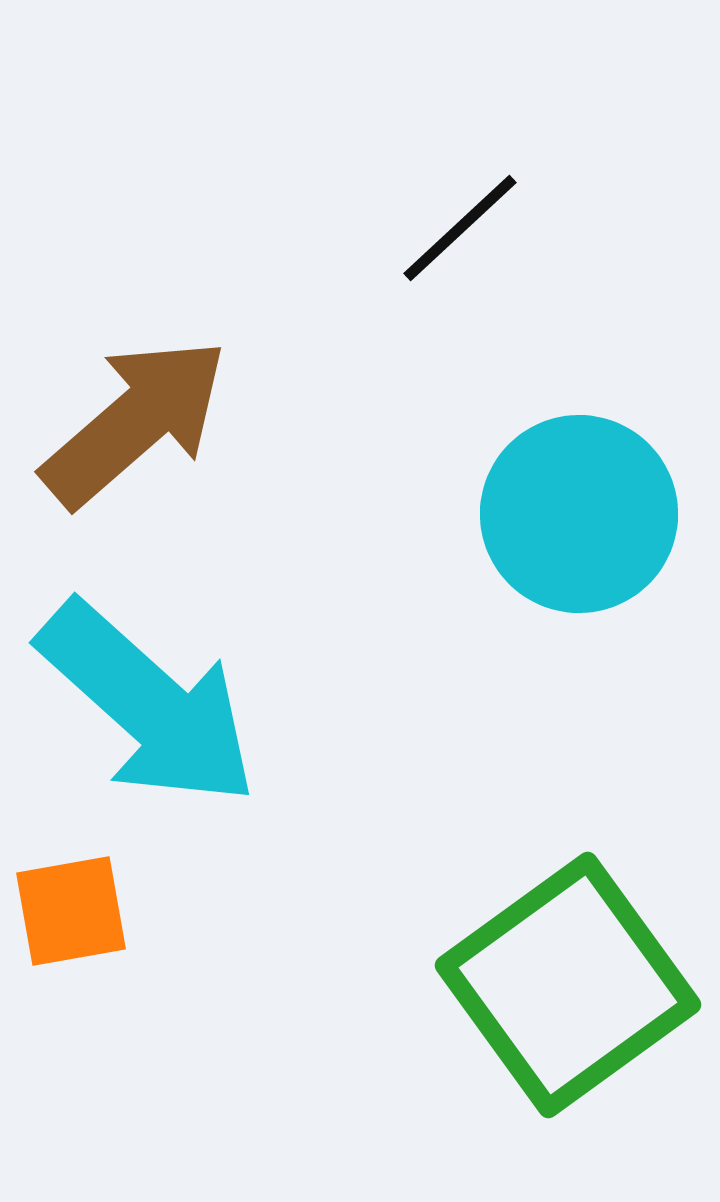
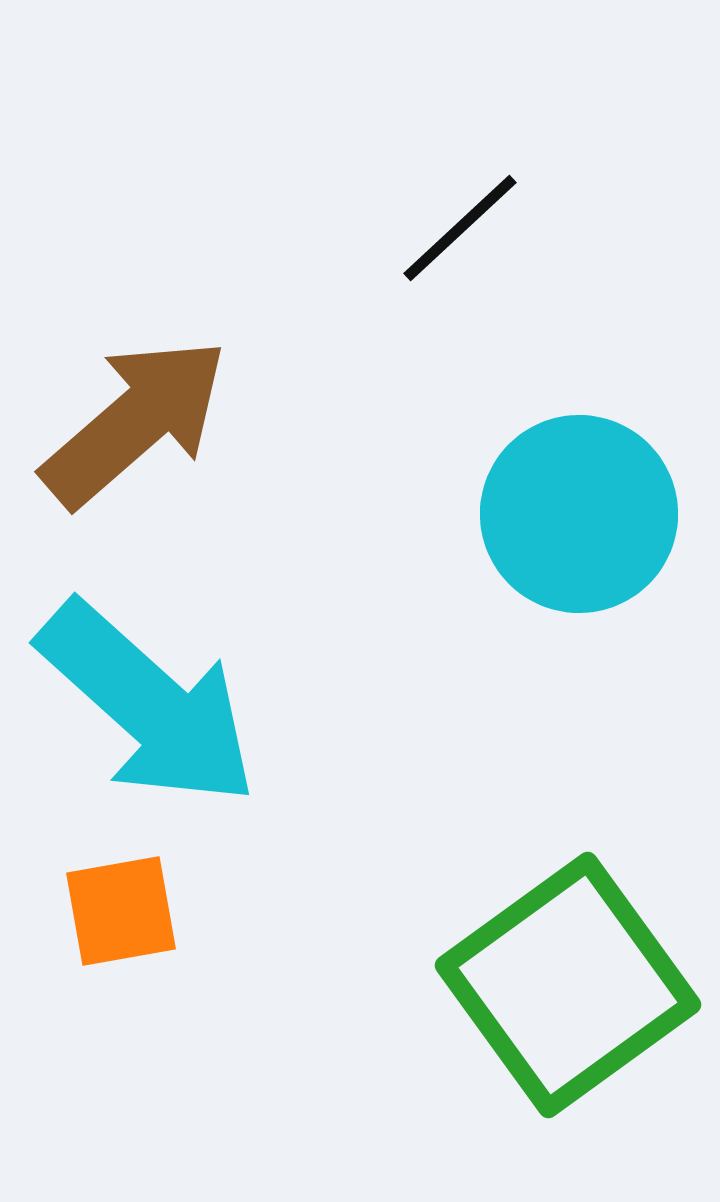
orange square: moved 50 px right
